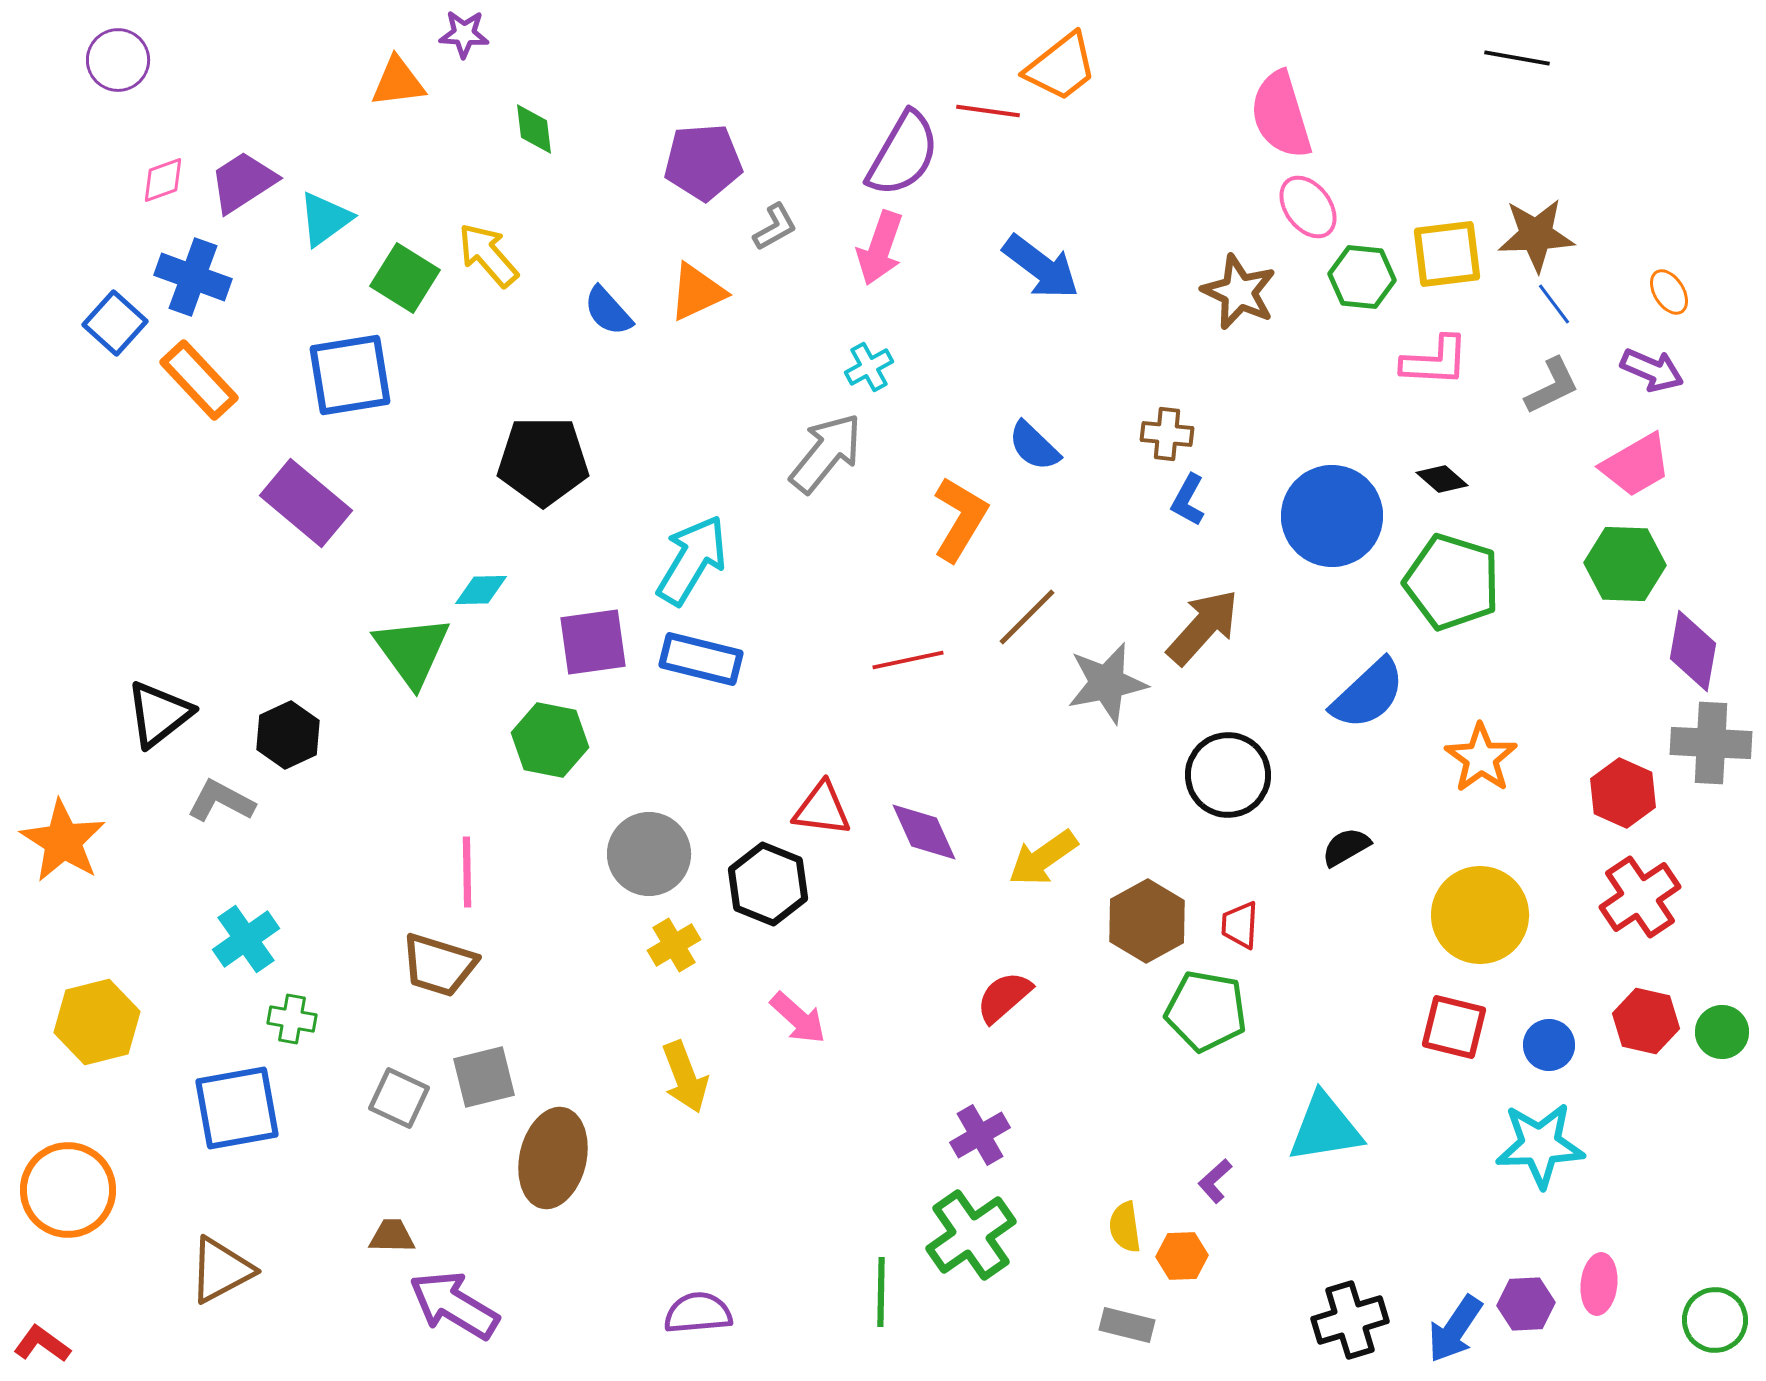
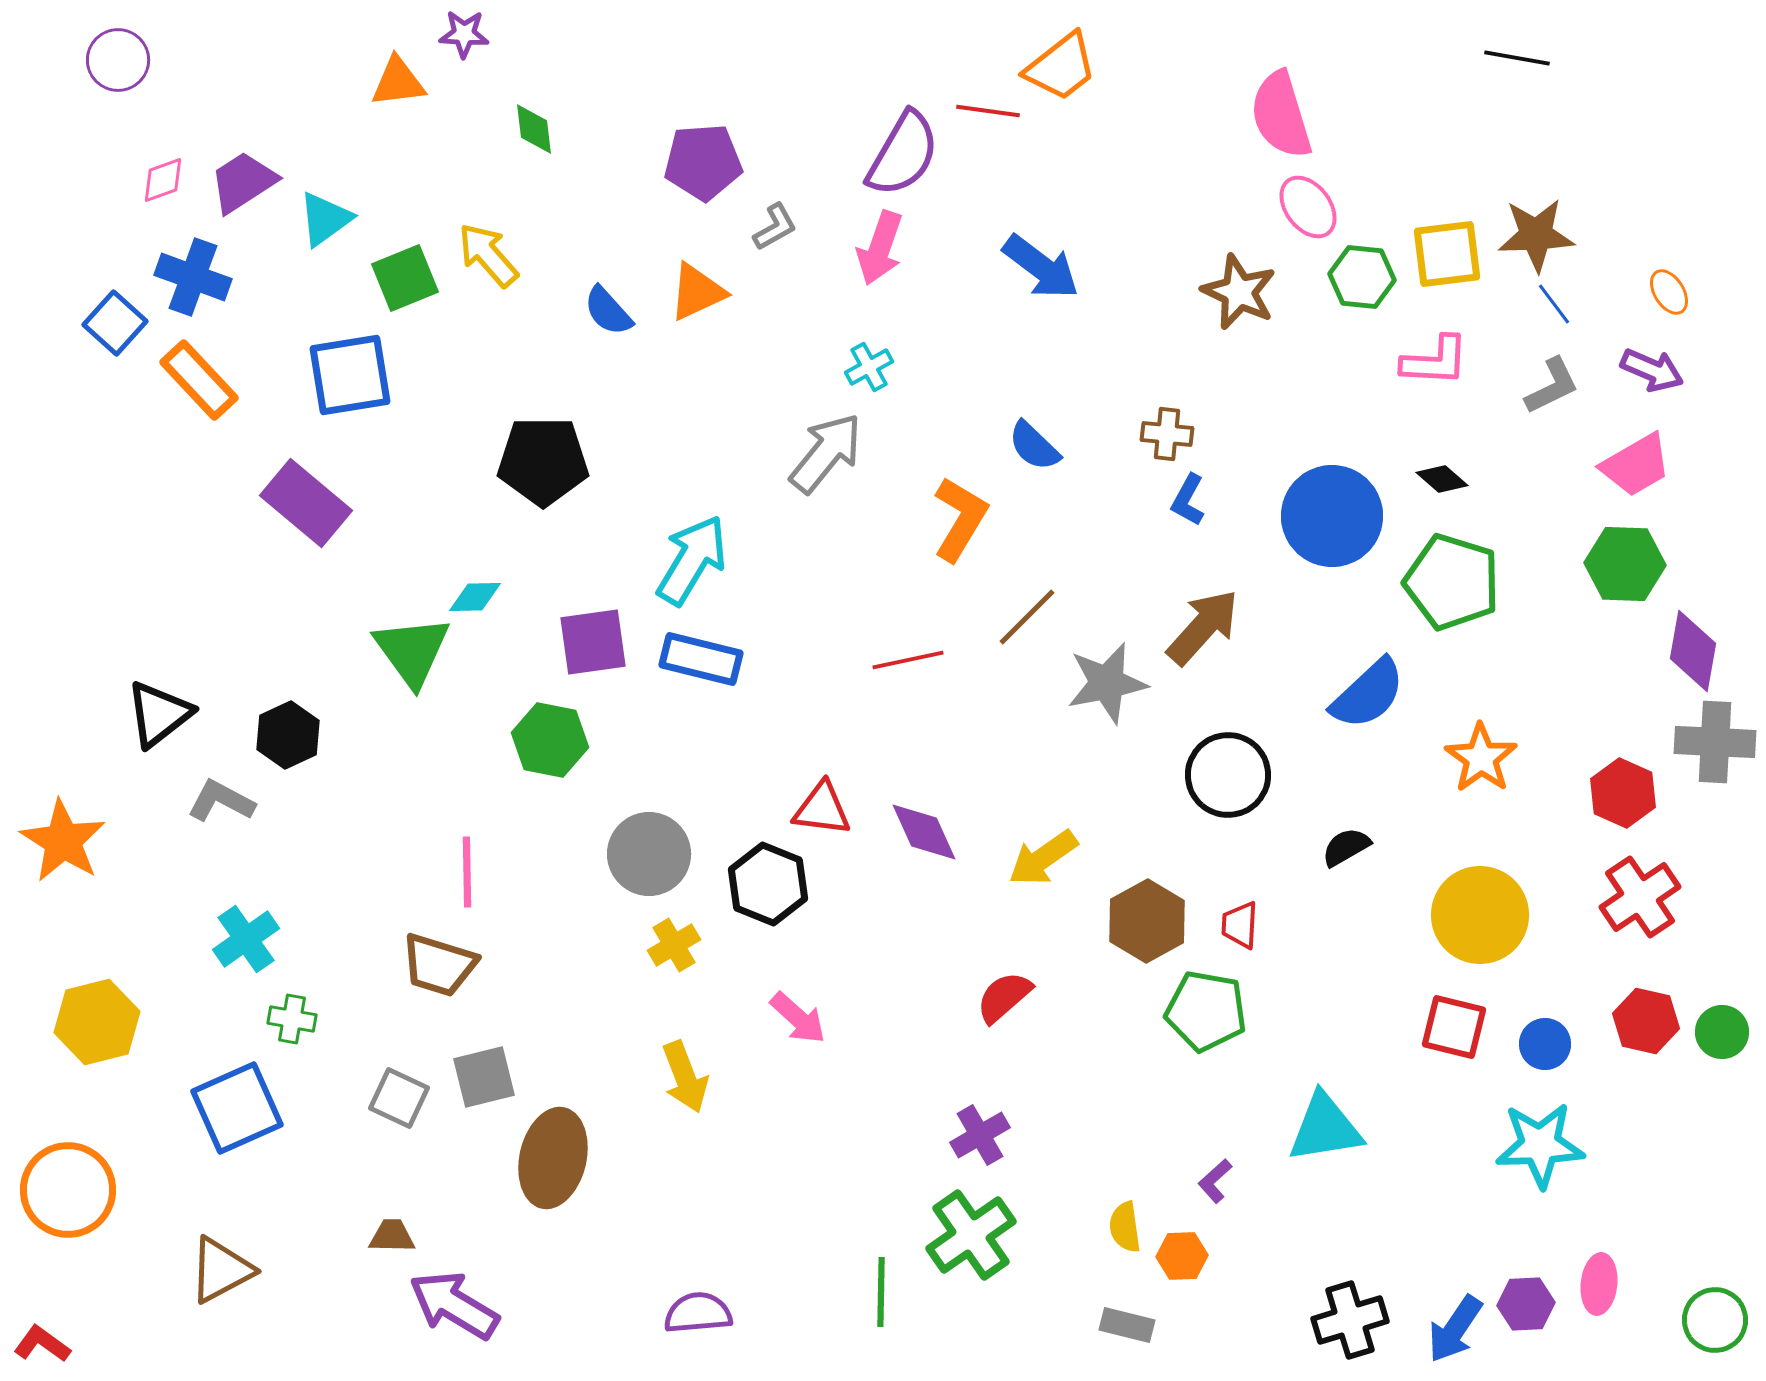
green square at (405, 278): rotated 36 degrees clockwise
cyan diamond at (481, 590): moved 6 px left, 7 px down
gray cross at (1711, 743): moved 4 px right, 1 px up
blue circle at (1549, 1045): moved 4 px left, 1 px up
blue square at (237, 1108): rotated 14 degrees counterclockwise
